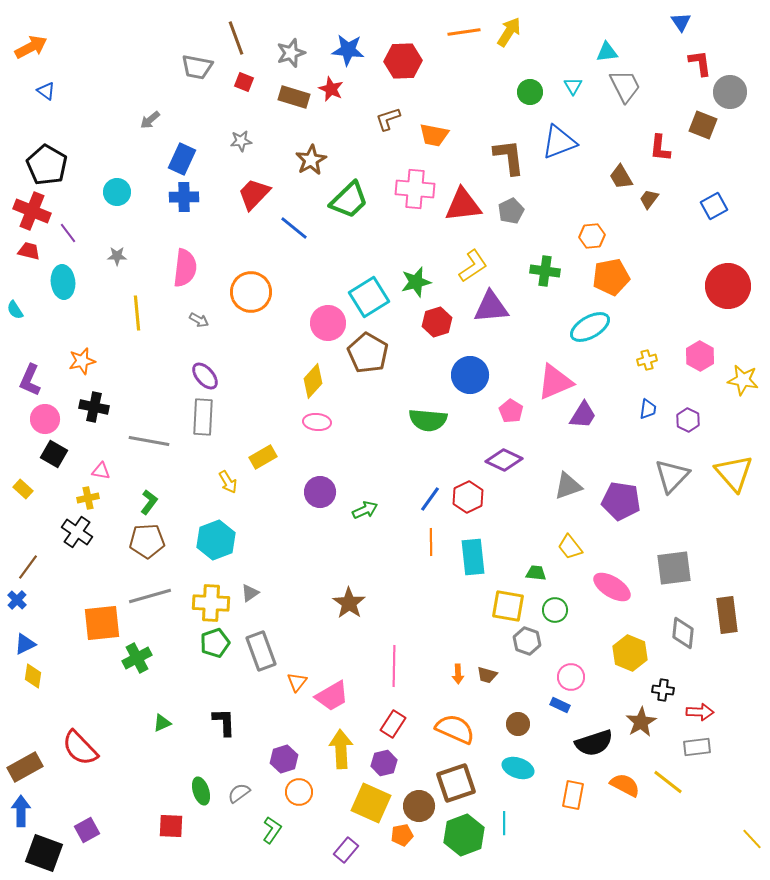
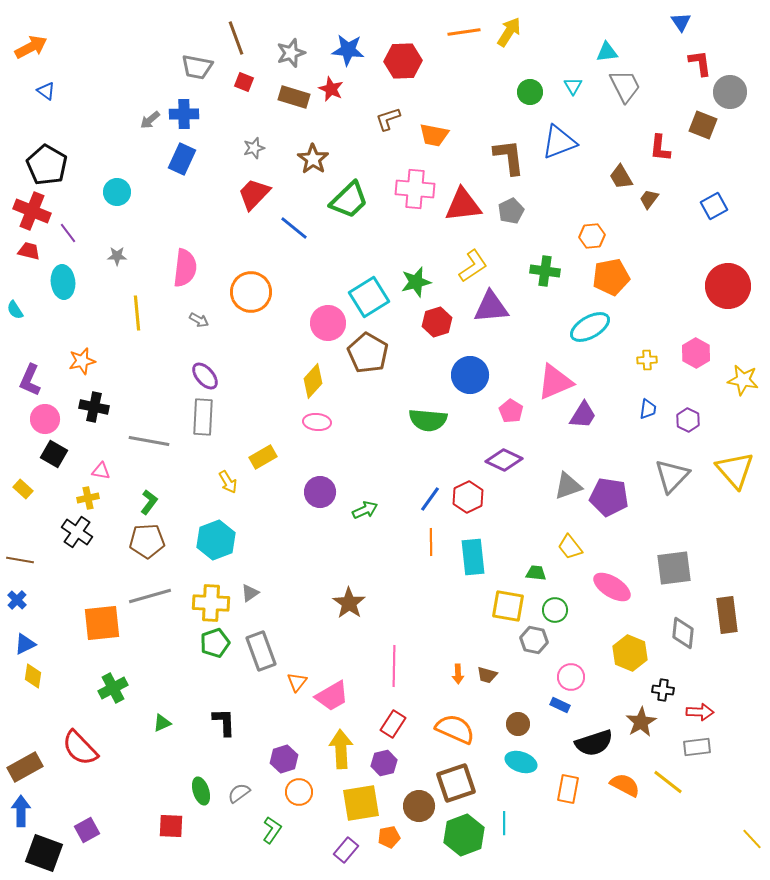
gray star at (241, 141): moved 13 px right, 7 px down; rotated 10 degrees counterclockwise
brown star at (311, 160): moved 2 px right, 1 px up; rotated 8 degrees counterclockwise
blue cross at (184, 197): moved 83 px up
pink hexagon at (700, 356): moved 4 px left, 3 px up
yellow cross at (647, 360): rotated 12 degrees clockwise
yellow triangle at (734, 473): moved 1 px right, 3 px up
purple pentagon at (621, 501): moved 12 px left, 4 px up
brown line at (28, 567): moved 8 px left, 7 px up; rotated 64 degrees clockwise
gray hexagon at (527, 641): moved 7 px right, 1 px up; rotated 8 degrees counterclockwise
green cross at (137, 658): moved 24 px left, 30 px down
cyan ellipse at (518, 768): moved 3 px right, 6 px up
orange rectangle at (573, 795): moved 5 px left, 6 px up
yellow square at (371, 803): moved 10 px left; rotated 33 degrees counterclockwise
orange pentagon at (402, 835): moved 13 px left, 2 px down
